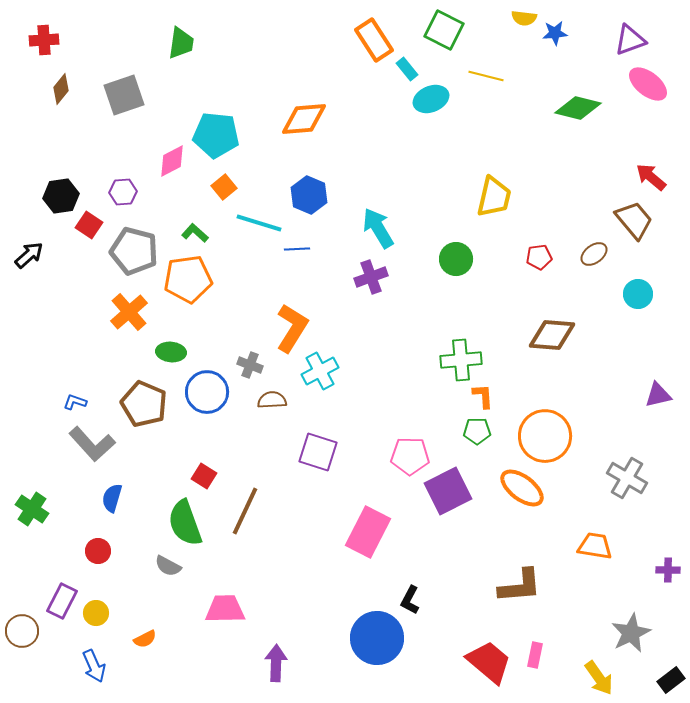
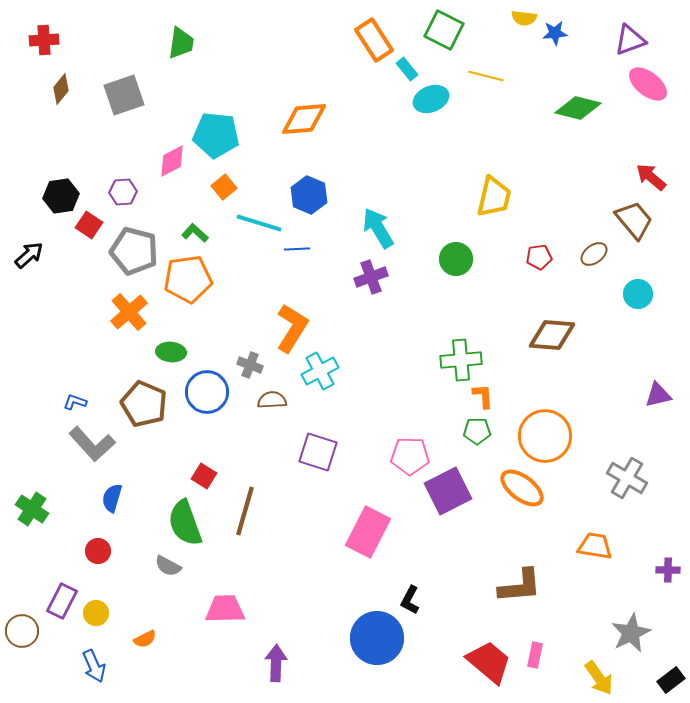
brown line at (245, 511): rotated 9 degrees counterclockwise
